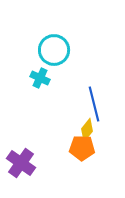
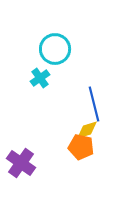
cyan circle: moved 1 px right, 1 px up
cyan cross: rotated 30 degrees clockwise
yellow diamond: rotated 35 degrees clockwise
orange pentagon: moved 1 px left, 1 px up; rotated 10 degrees clockwise
